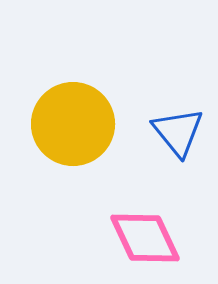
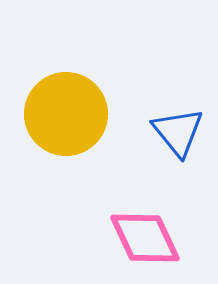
yellow circle: moved 7 px left, 10 px up
